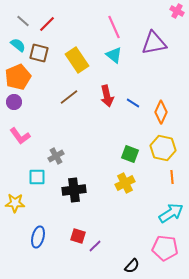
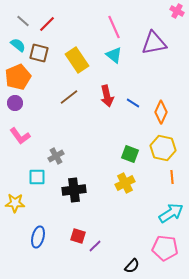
purple circle: moved 1 px right, 1 px down
